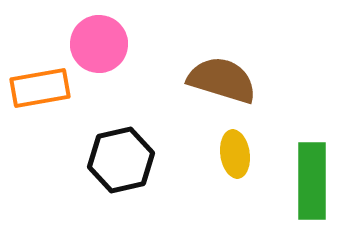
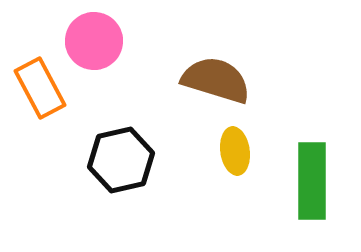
pink circle: moved 5 px left, 3 px up
brown semicircle: moved 6 px left
orange rectangle: rotated 72 degrees clockwise
yellow ellipse: moved 3 px up
